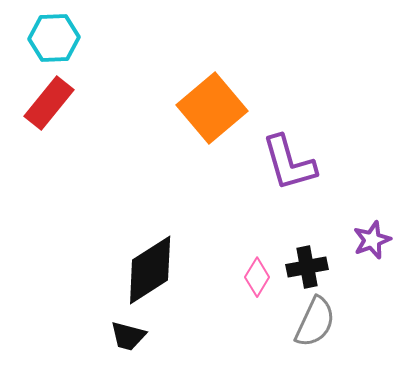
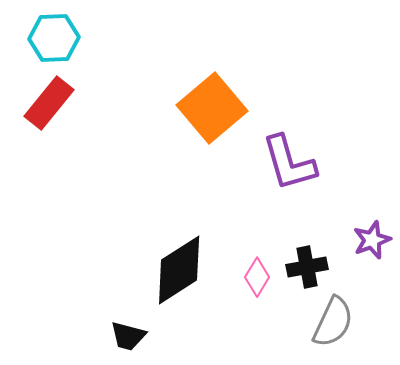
black diamond: moved 29 px right
gray semicircle: moved 18 px right
